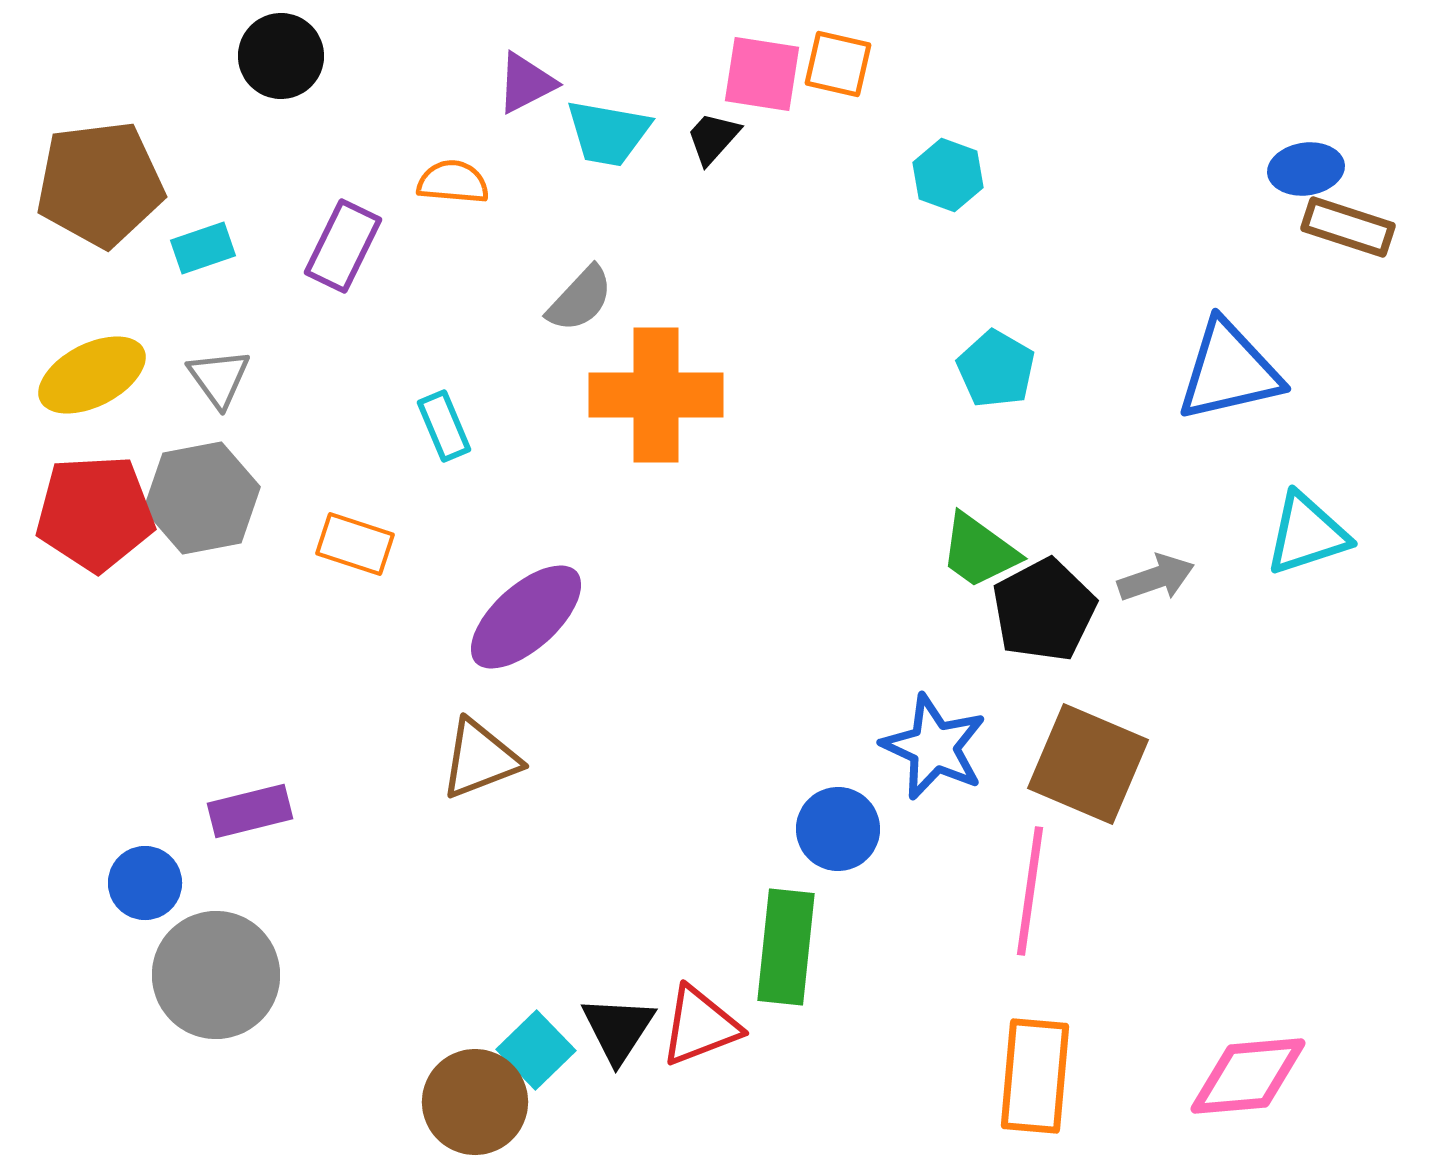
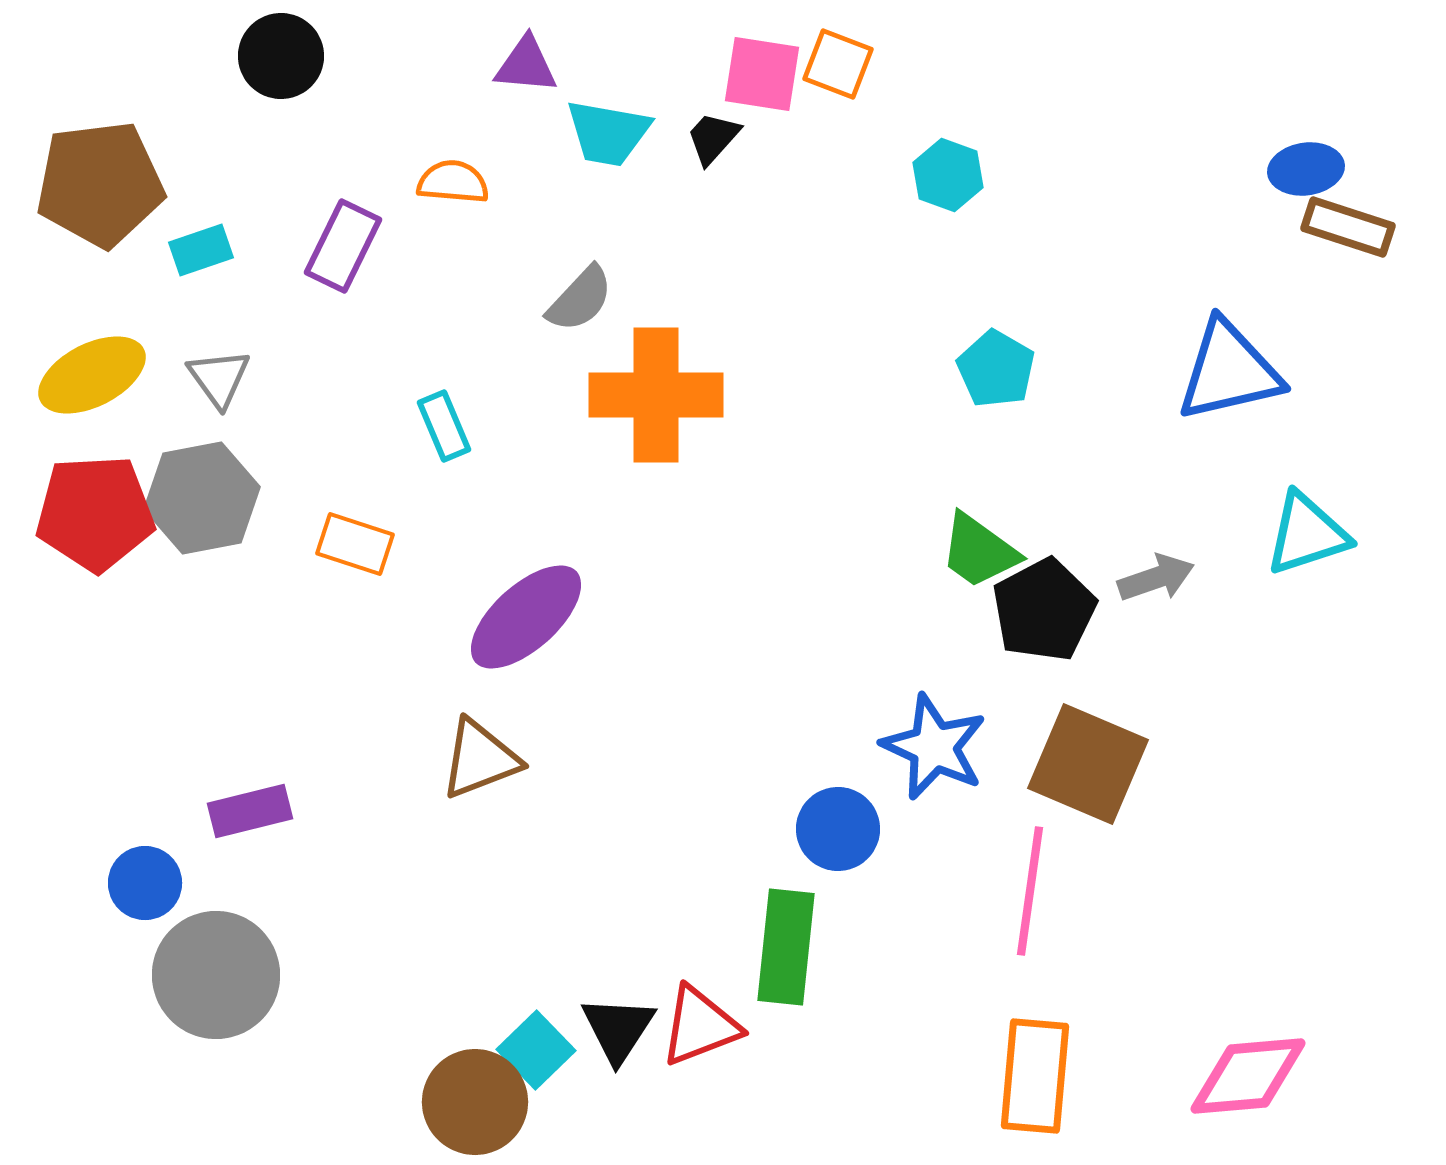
orange square at (838, 64): rotated 8 degrees clockwise
purple triangle at (526, 83): moved 18 px up; rotated 32 degrees clockwise
cyan rectangle at (203, 248): moved 2 px left, 2 px down
